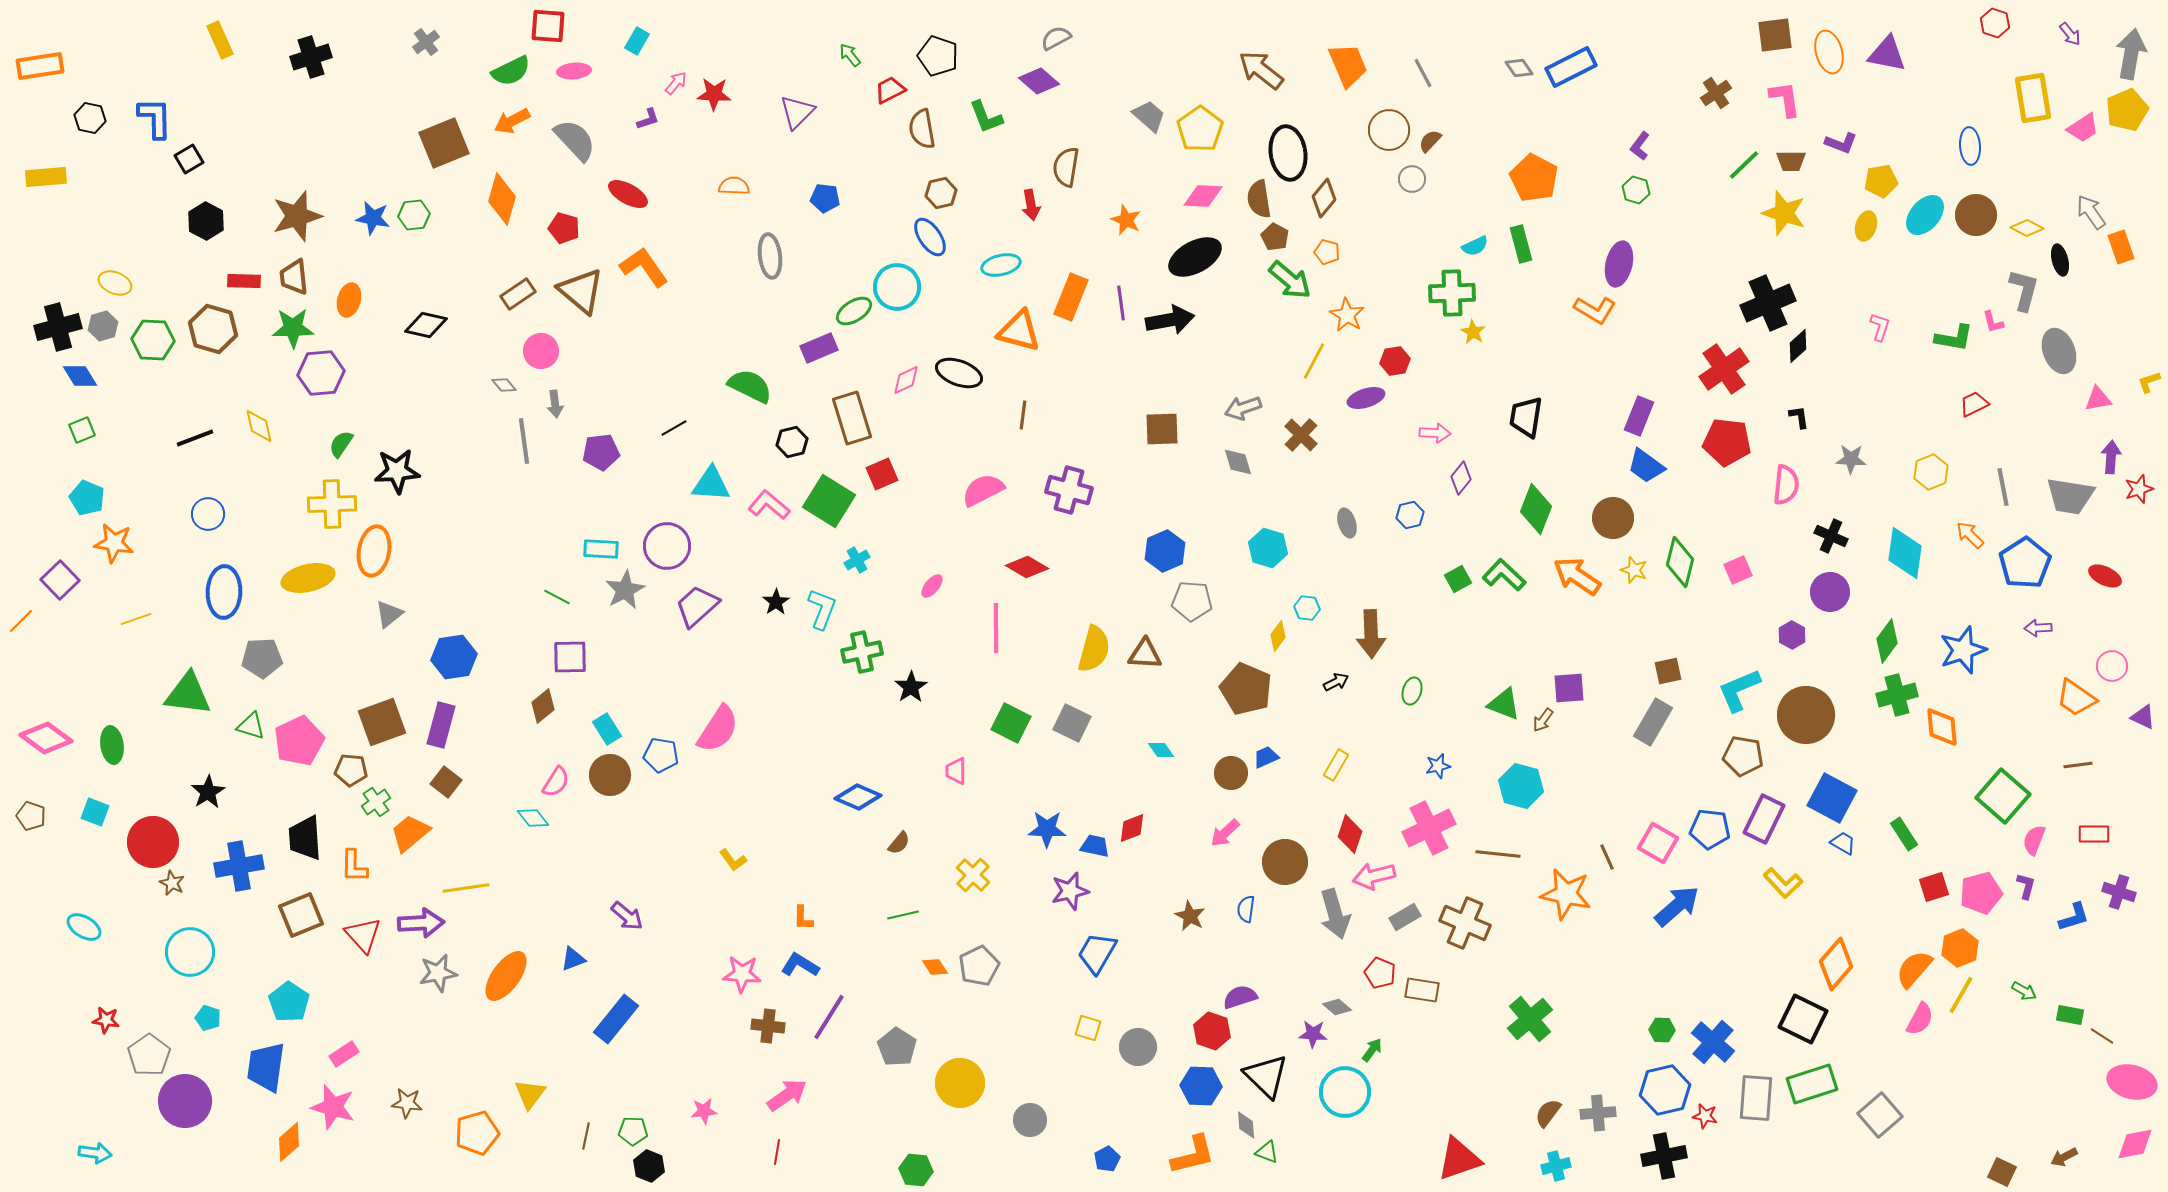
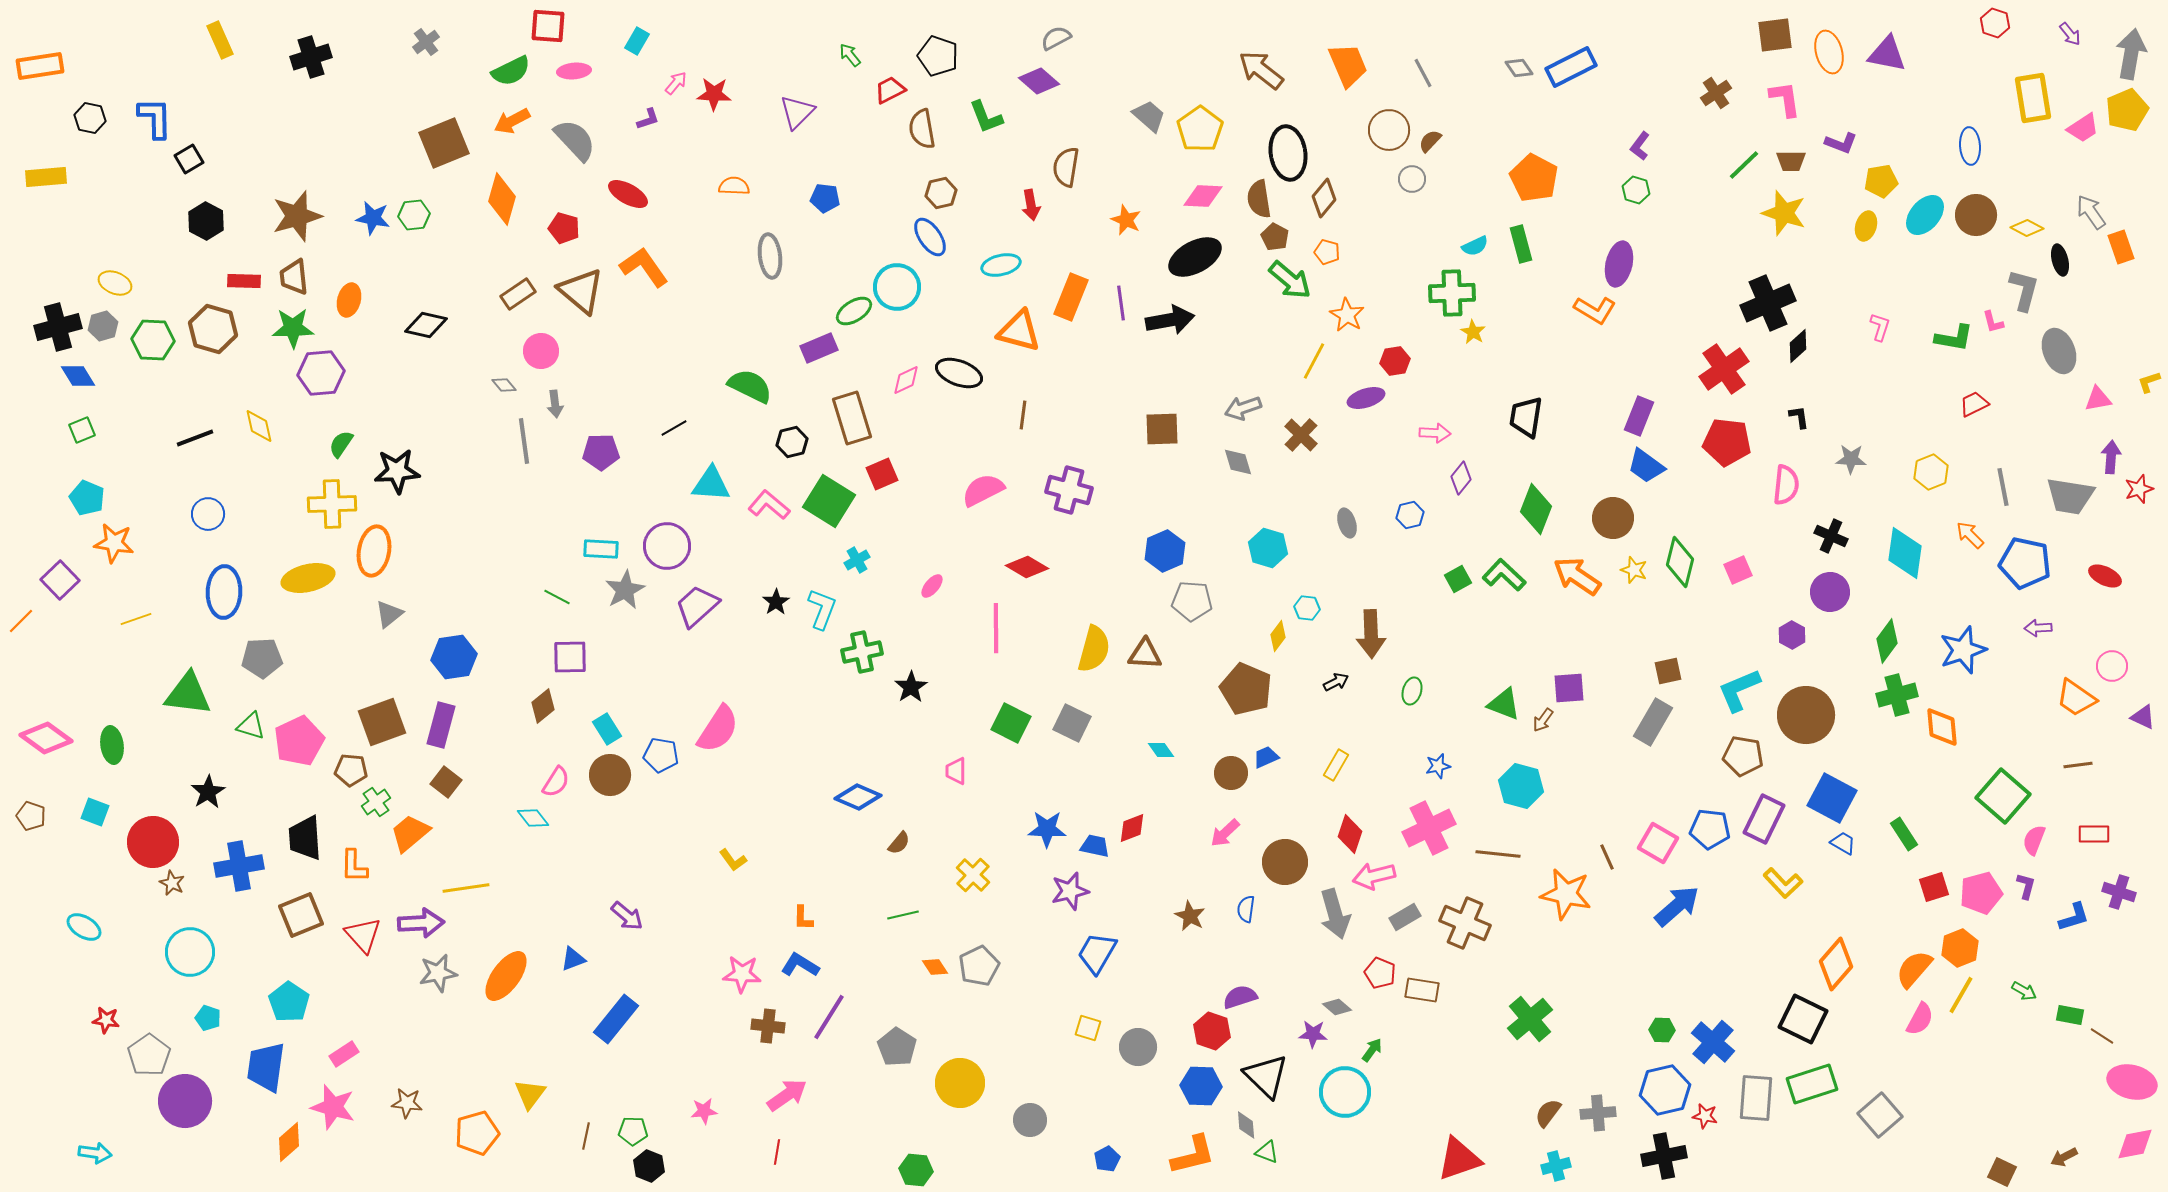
blue diamond at (80, 376): moved 2 px left
purple pentagon at (601, 452): rotated 6 degrees clockwise
blue pentagon at (2025, 563): rotated 27 degrees counterclockwise
